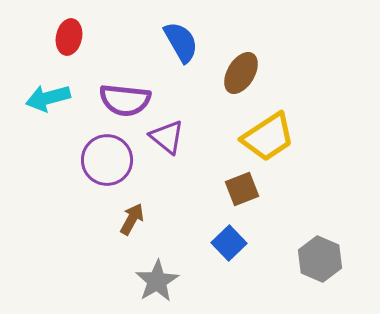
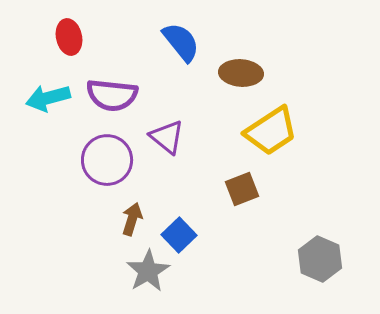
red ellipse: rotated 24 degrees counterclockwise
blue semicircle: rotated 9 degrees counterclockwise
brown ellipse: rotated 63 degrees clockwise
purple semicircle: moved 13 px left, 5 px up
yellow trapezoid: moved 3 px right, 6 px up
brown arrow: rotated 12 degrees counterclockwise
blue square: moved 50 px left, 8 px up
gray star: moved 9 px left, 10 px up
